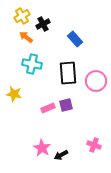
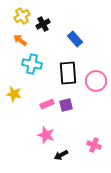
orange arrow: moved 6 px left, 3 px down
pink rectangle: moved 1 px left, 4 px up
pink star: moved 4 px right, 13 px up; rotated 12 degrees counterclockwise
